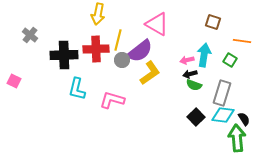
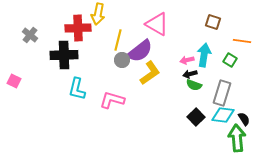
red cross: moved 18 px left, 21 px up
